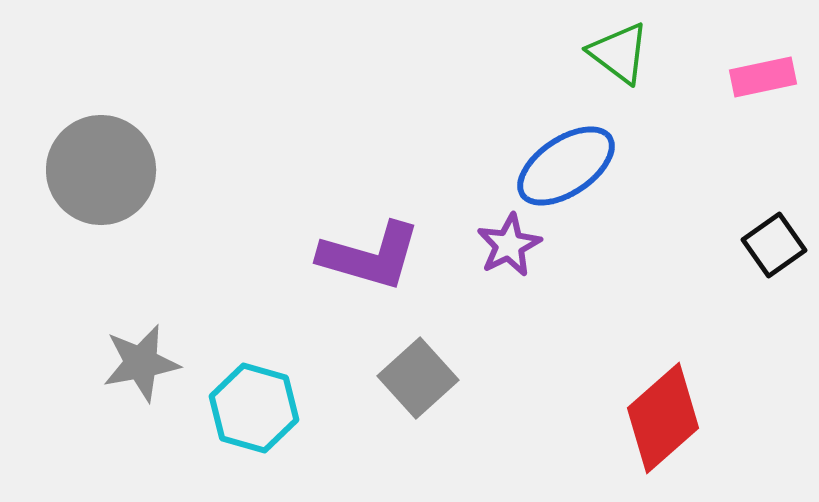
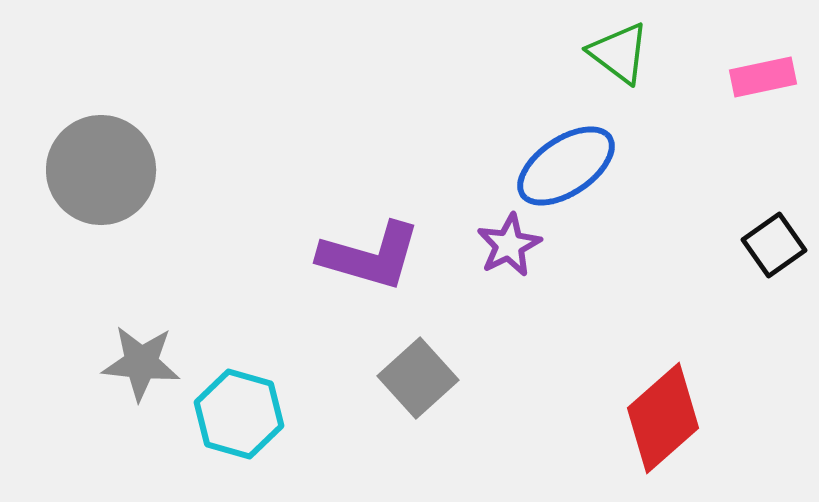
gray star: rotated 16 degrees clockwise
cyan hexagon: moved 15 px left, 6 px down
